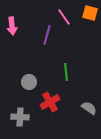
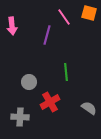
orange square: moved 1 px left
